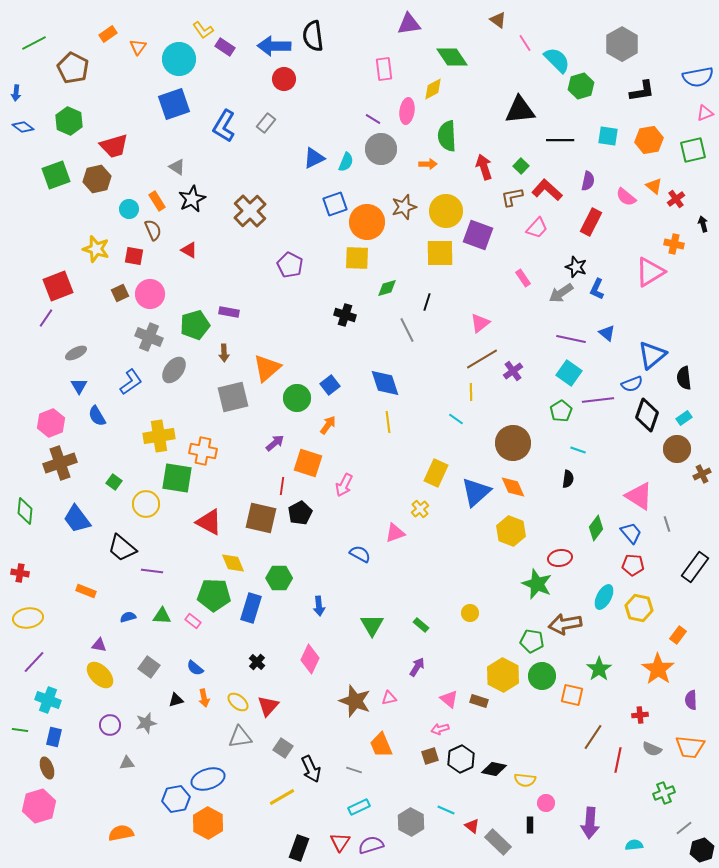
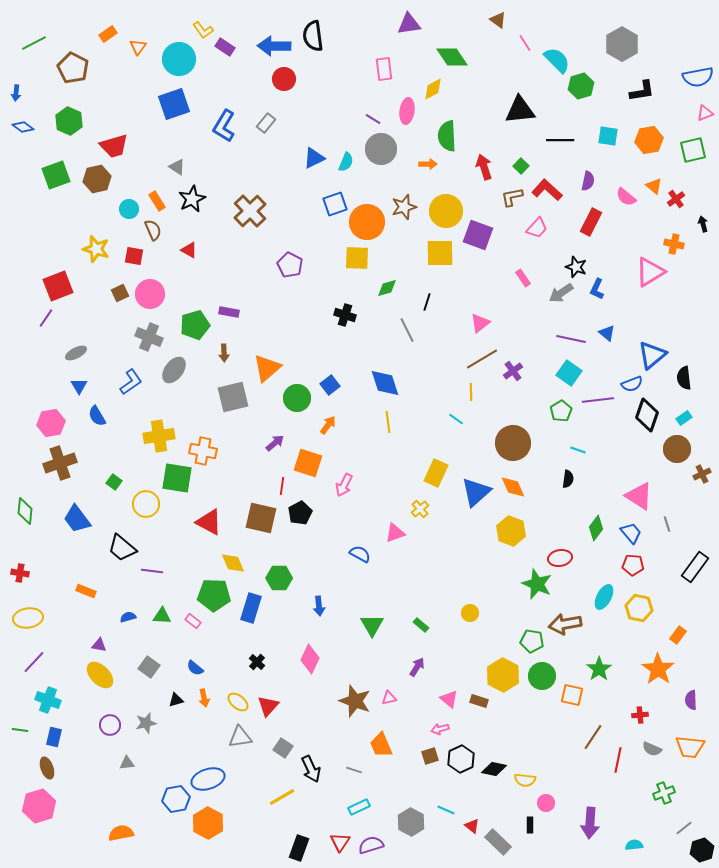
pink hexagon at (51, 423): rotated 12 degrees clockwise
